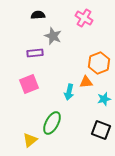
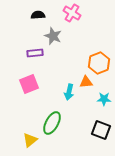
pink cross: moved 12 px left, 5 px up
cyan star: rotated 16 degrees clockwise
